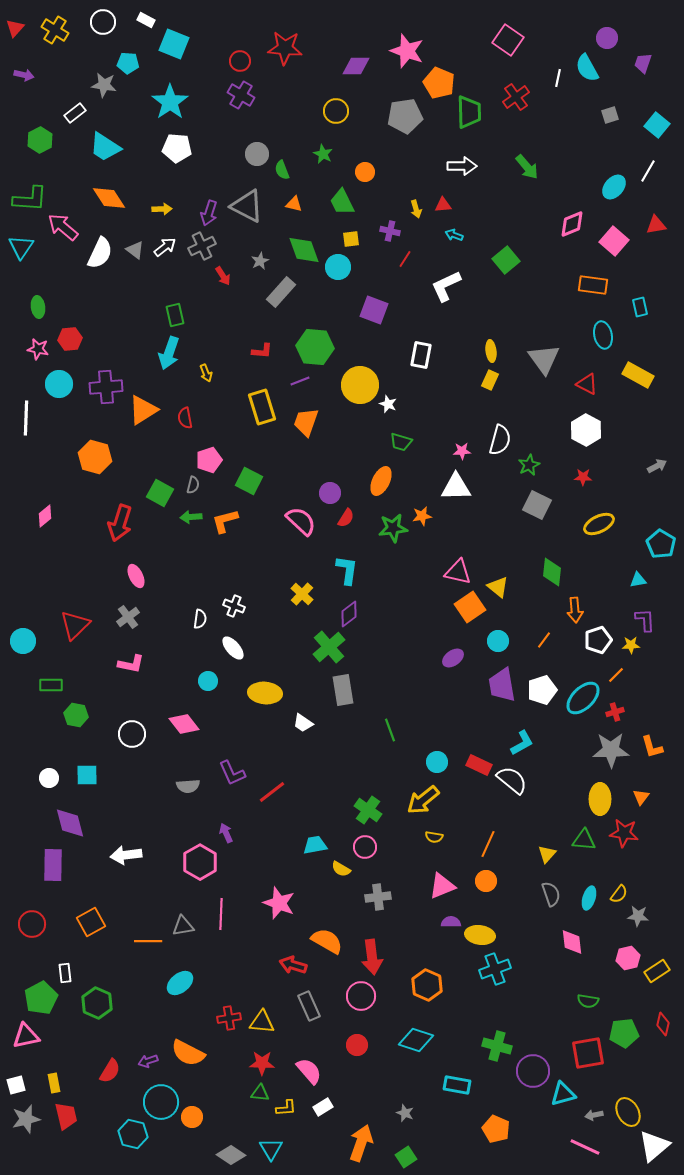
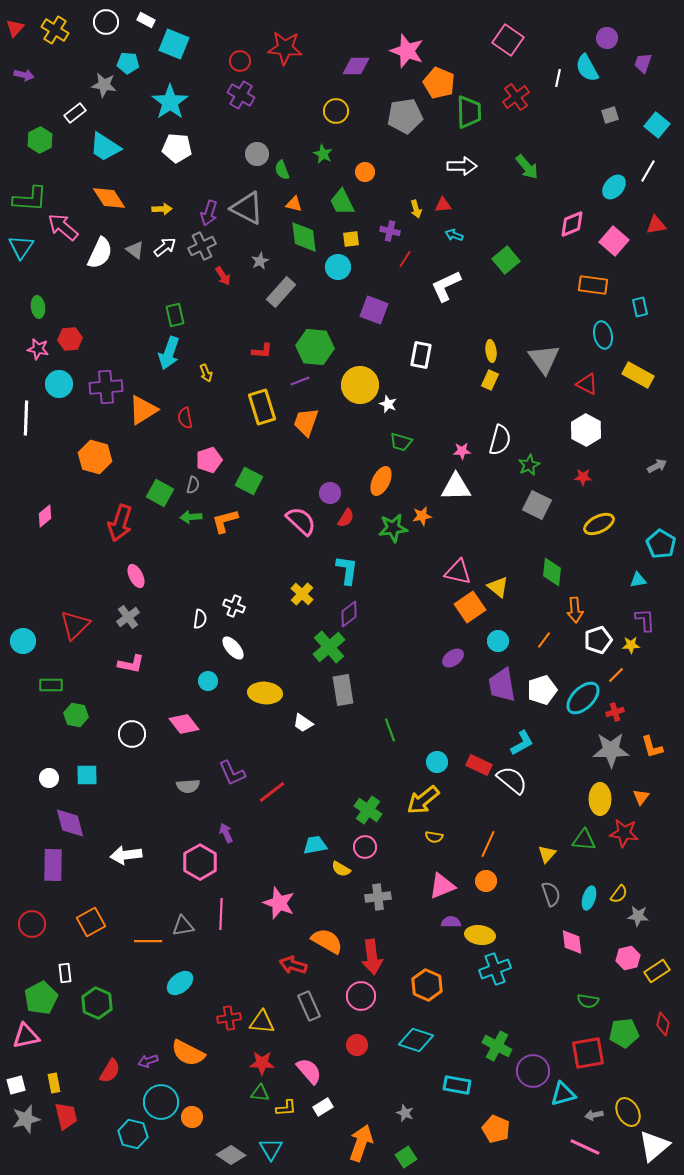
white circle at (103, 22): moved 3 px right
gray triangle at (247, 206): moved 2 px down
green diamond at (304, 250): moved 13 px up; rotated 12 degrees clockwise
green cross at (497, 1046): rotated 12 degrees clockwise
